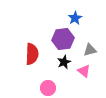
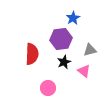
blue star: moved 2 px left
purple hexagon: moved 2 px left
